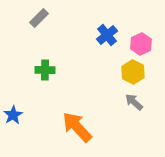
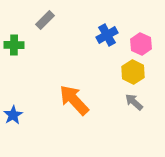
gray rectangle: moved 6 px right, 2 px down
blue cross: rotated 10 degrees clockwise
pink hexagon: rotated 10 degrees counterclockwise
green cross: moved 31 px left, 25 px up
orange arrow: moved 3 px left, 27 px up
